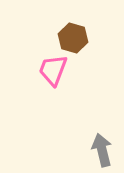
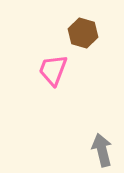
brown hexagon: moved 10 px right, 5 px up
